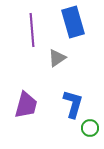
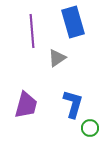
purple line: moved 1 px down
